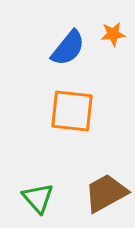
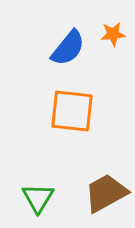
green triangle: rotated 12 degrees clockwise
